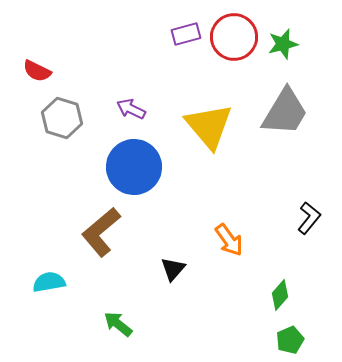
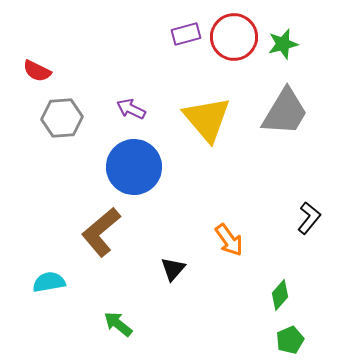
gray hexagon: rotated 21 degrees counterclockwise
yellow triangle: moved 2 px left, 7 px up
